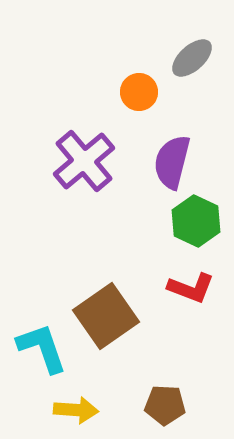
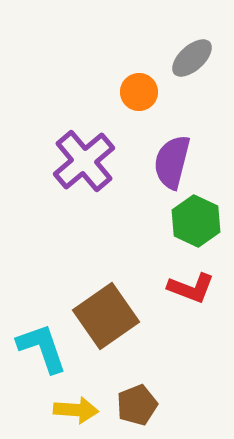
brown pentagon: moved 28 px left; rotated 24 degrees counterclockwise
